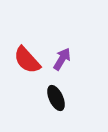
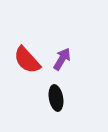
black ellipse: rotated 15 degrees clockwise
